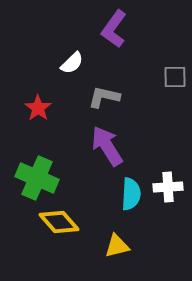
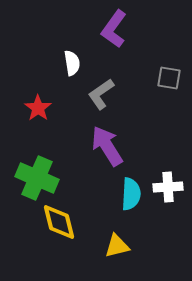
white semicircle: rotated 55 degrees counterclockwise
gray square: moved 6 px left, 1 px down; rotated 10 degrees clockwise
gray L-shape: moved 3 px left, 3 px up; rotated 48 degrees counterclockwise
yellow diamond: rotated 27 degrees clockwise
